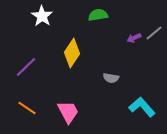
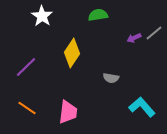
pink trapezoid: rotated 35 degrees clockwise
